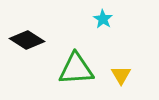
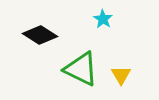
black diamond: moved 13 px right, 5 px up
green triangle: moved 5 px right; rotated 30 degrees clockwise
